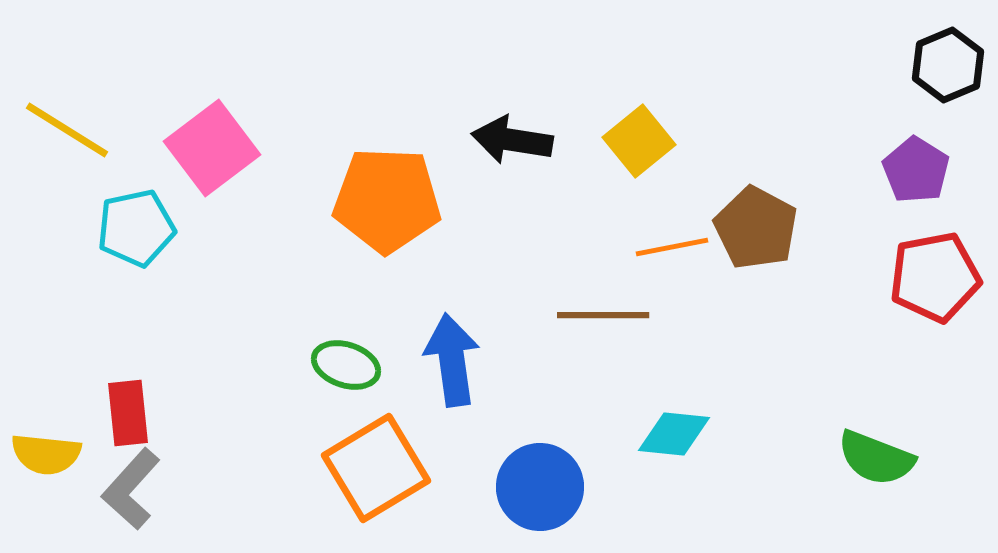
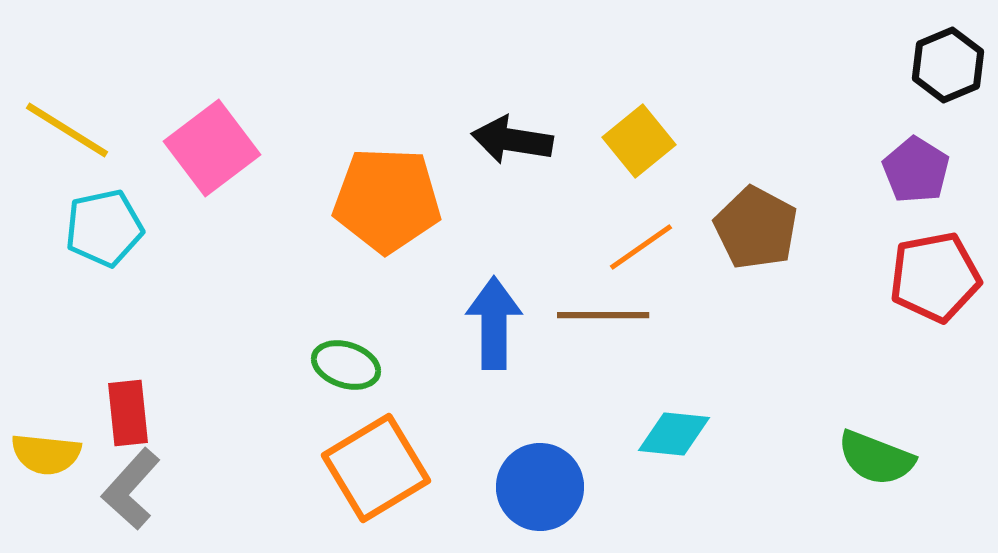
cyan pentagon: moved 32 px left
orange line: moved 31 px left; rotated 24 degrees counterclockwise
blue arrow: moved 42 px right, 37 px up; rotated 8 degrees clockwise
